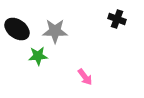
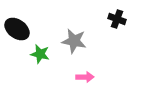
gray star: moved 19 px right, 10 px down; rotated 10 degrees clockwise
green star: moved 2 px right, 2 px up; rotated 18 degrees clockwise
pink arrow: rotated 54 degrees counterclockwise
